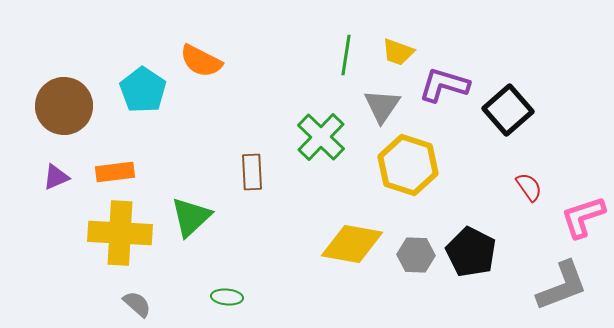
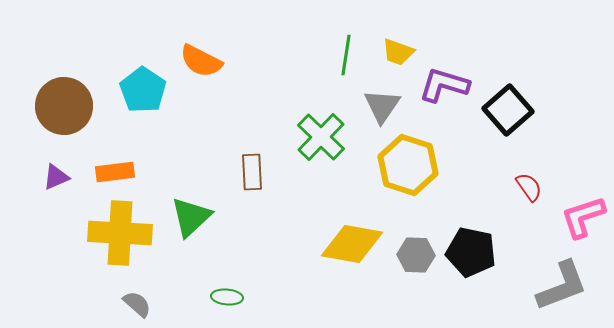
black pentagon: rotated 15 degrees counterclockwise
